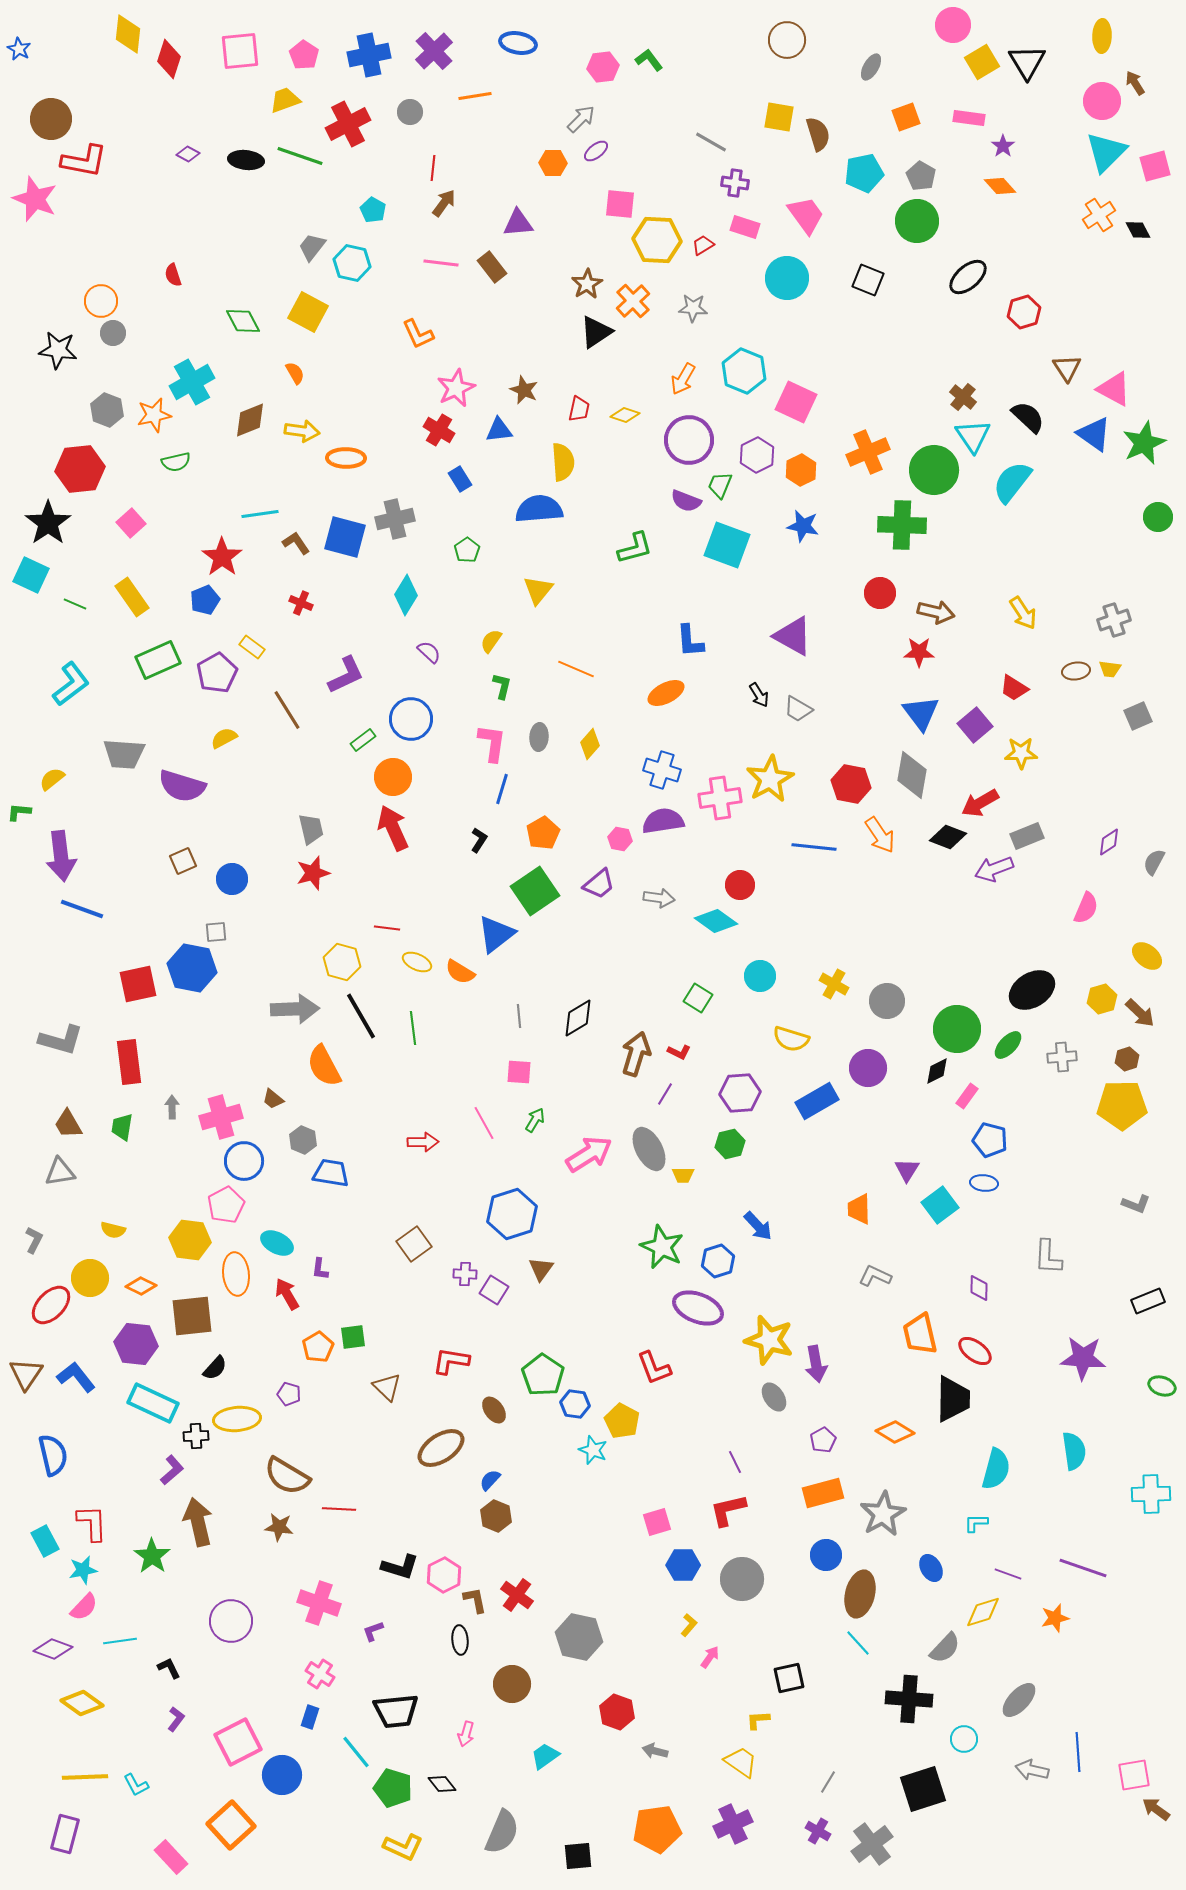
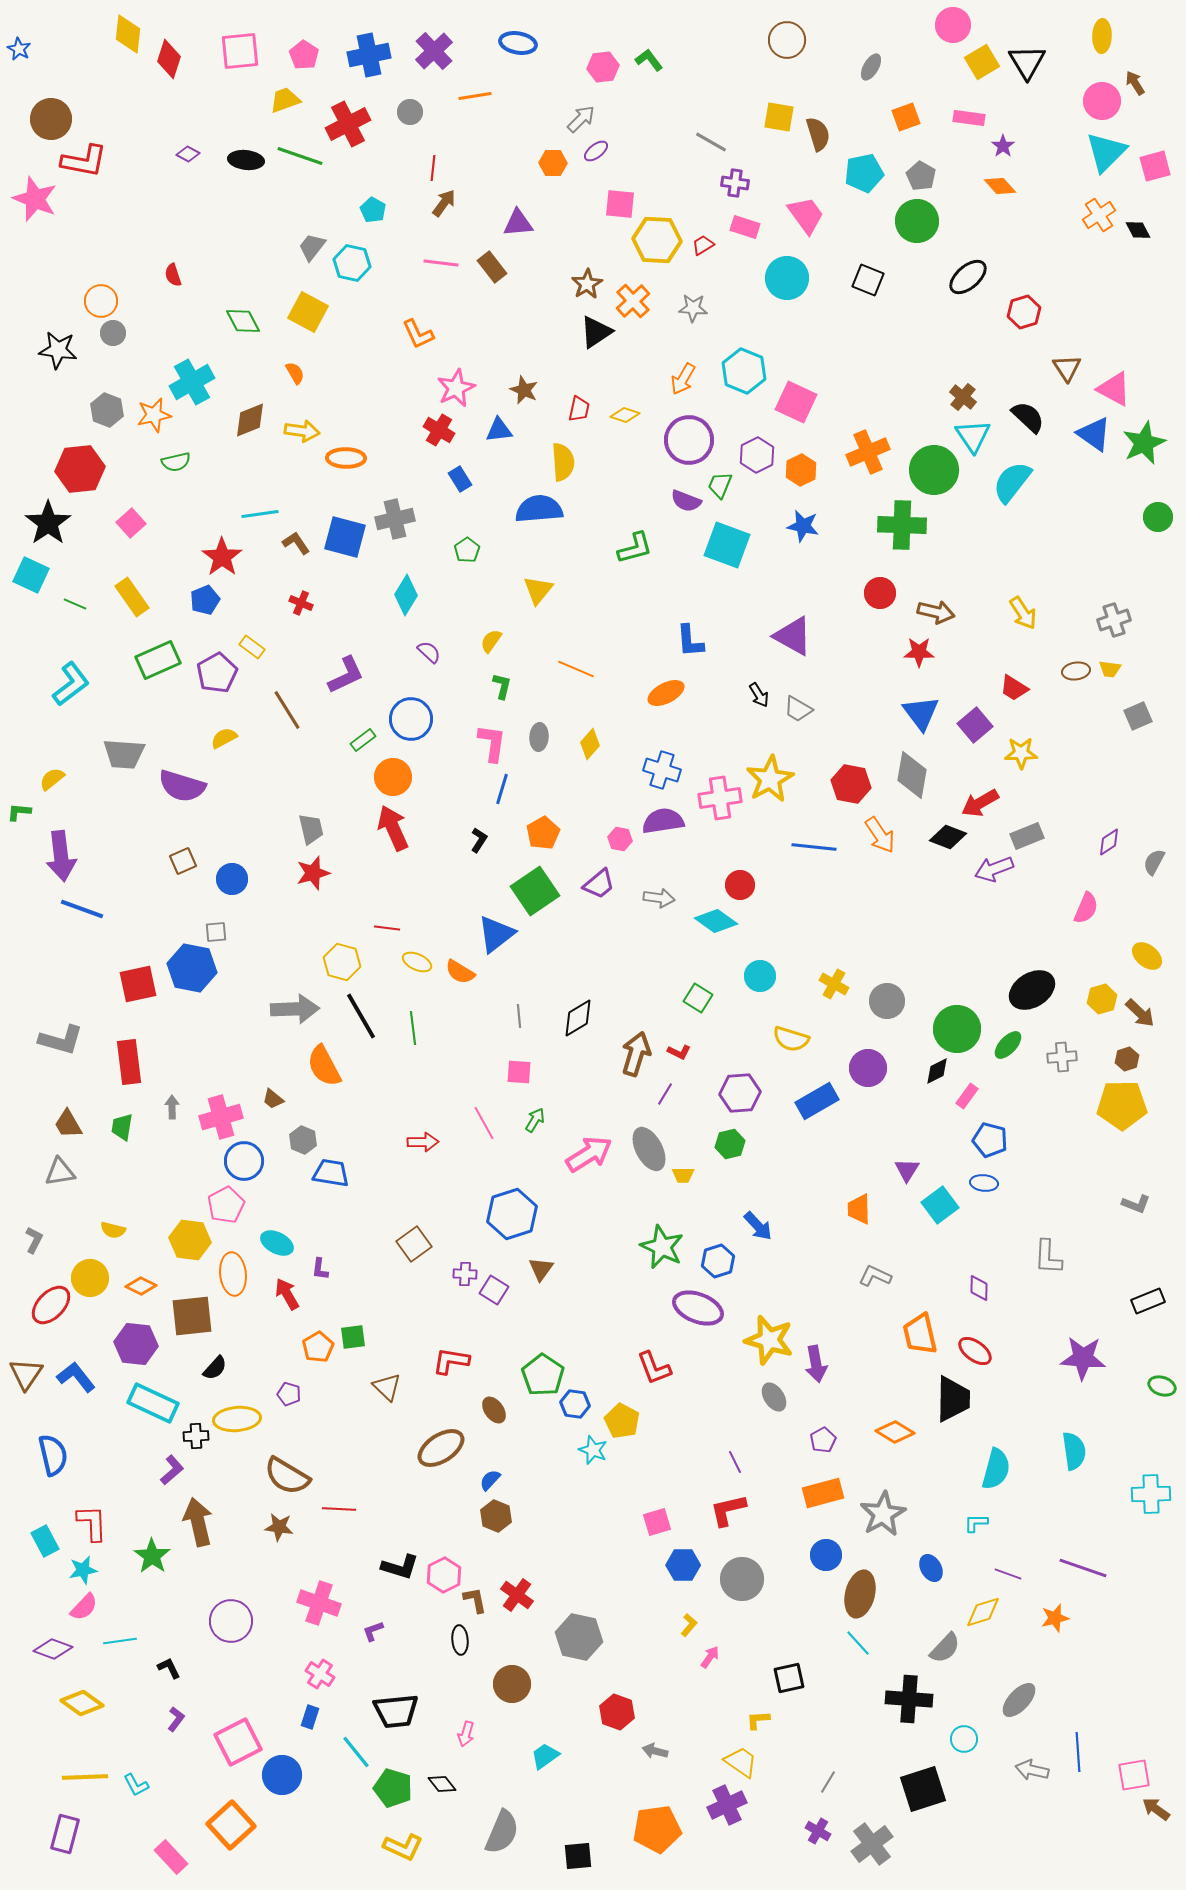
orange ellipse at (236, 1274): moved 3 px left
purple cross at (733, 1824): moved 6 px left, 19 px up
